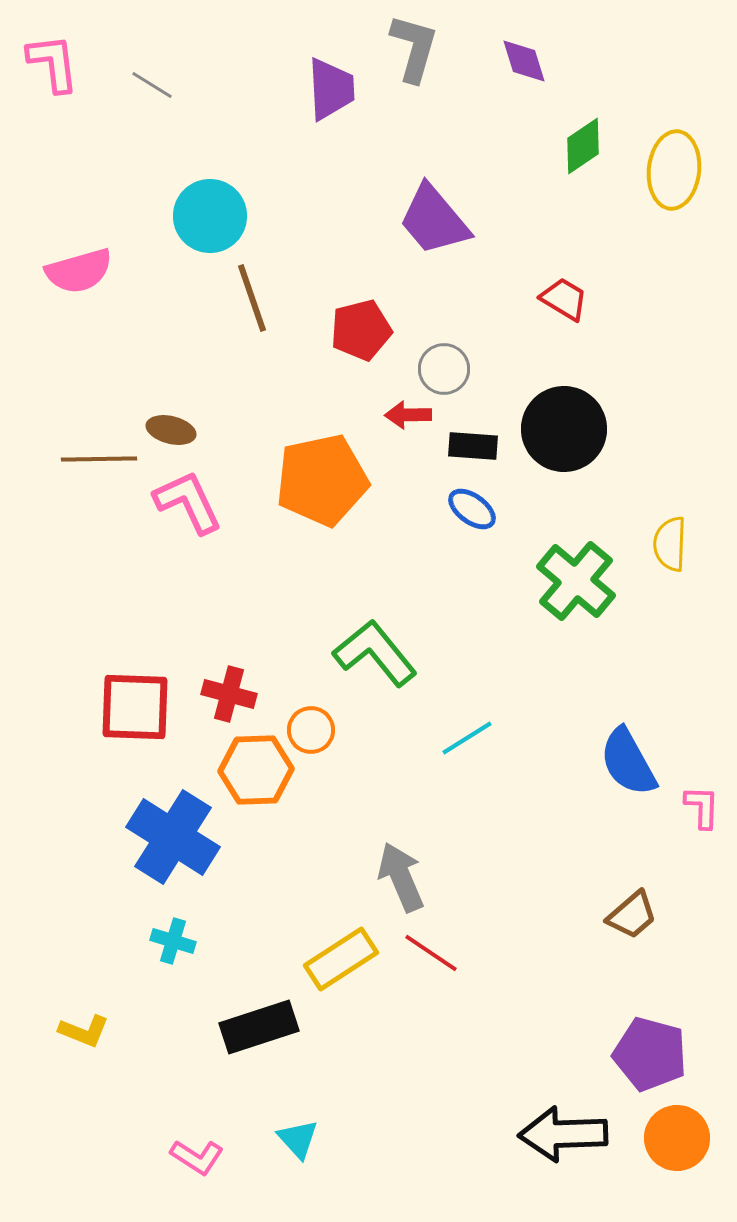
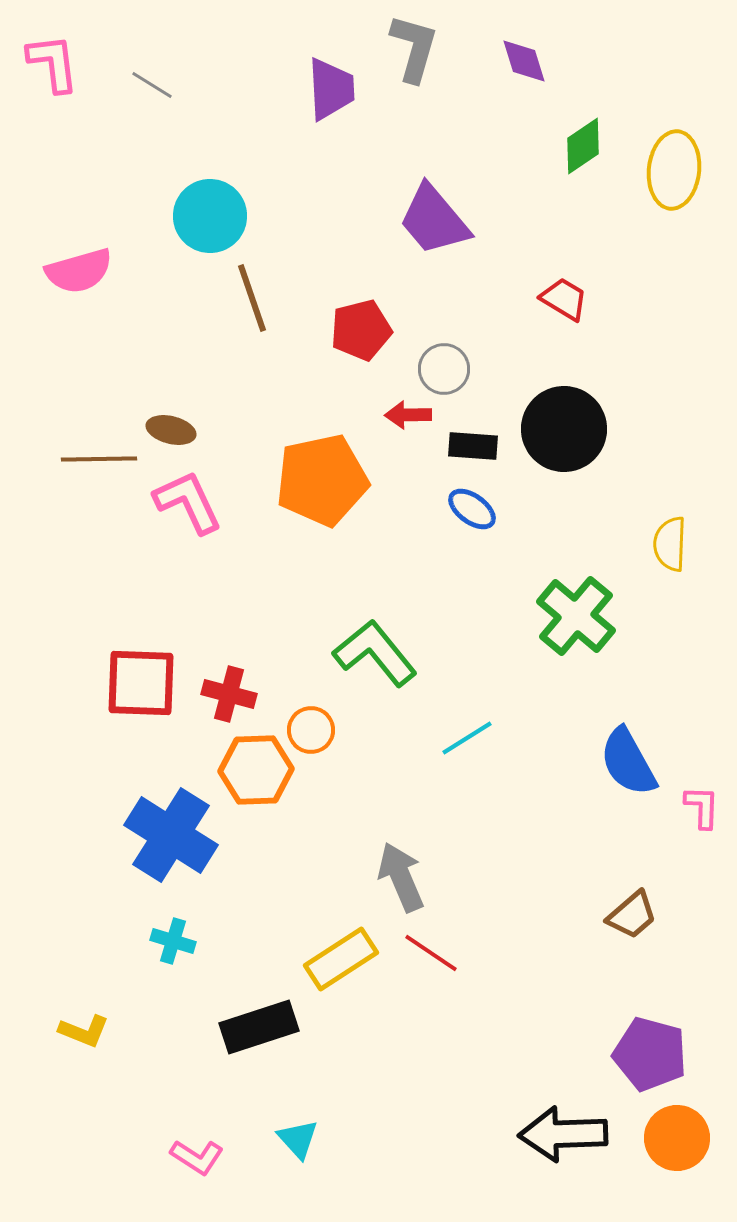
green cross at (576, 581): moved 35 px down
red square at (135, 707): moved 6 px right, 24 px up
blue cross at (173, 837): moved 2 px left, 2 px up
